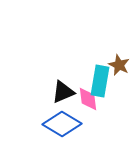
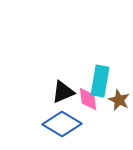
brown star: moved 35 px down
